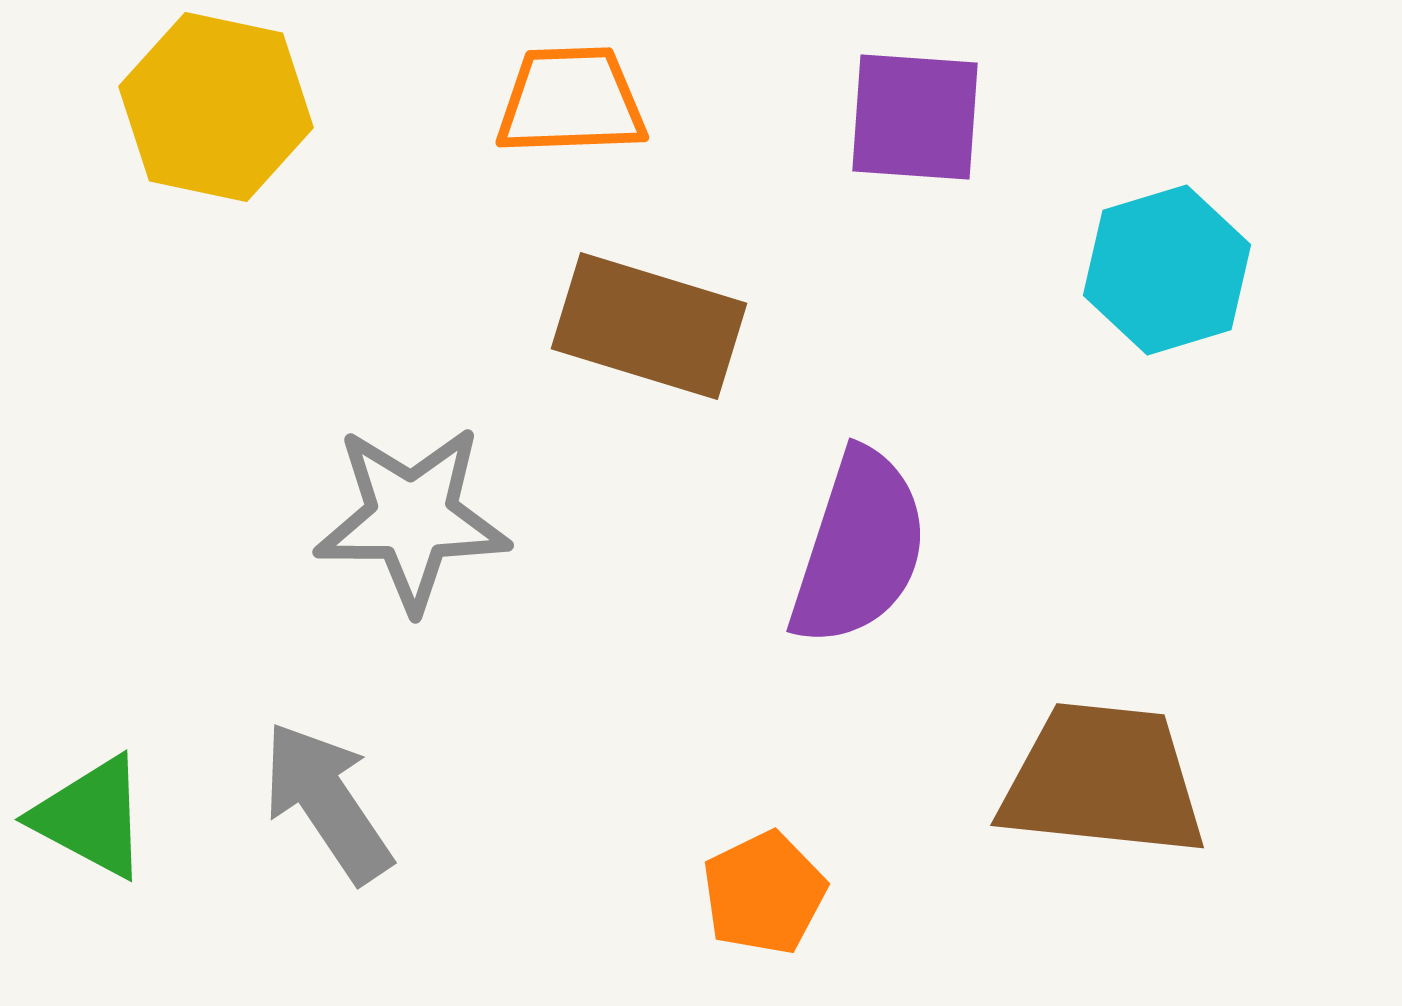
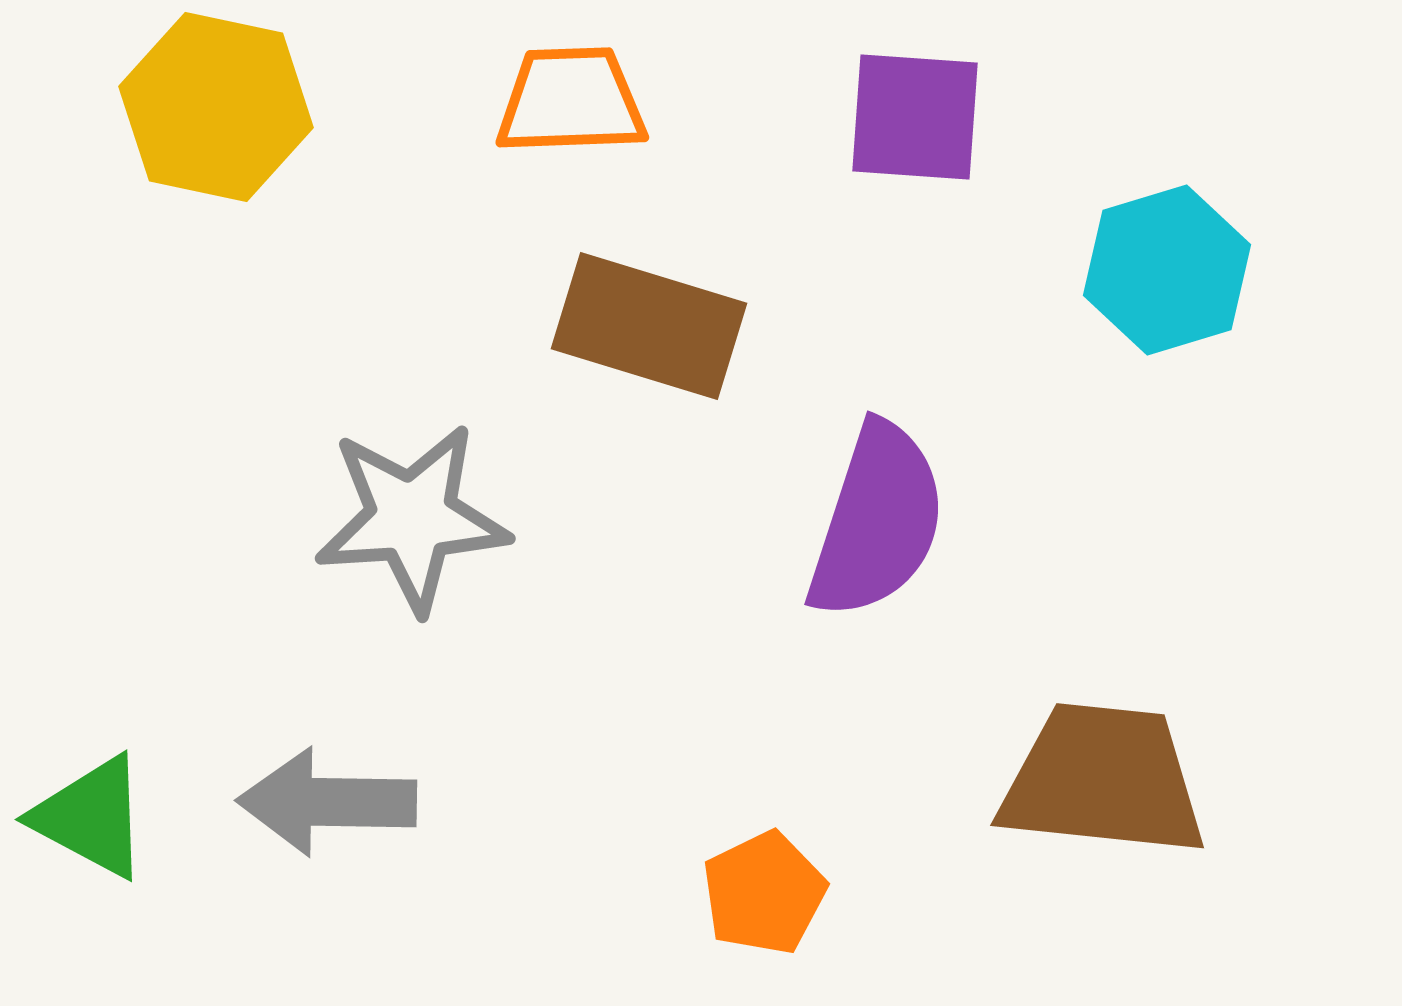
gray star: rotated 4 degrees counterclockwise
purple semicircle: moved 18 px right, 27 px up
gray arrow: rotated 55 degrees counterclockwise
